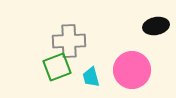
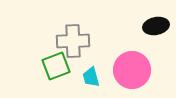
gray cross: moved 4 px right
green square: moved 1 px left, 1 px up
